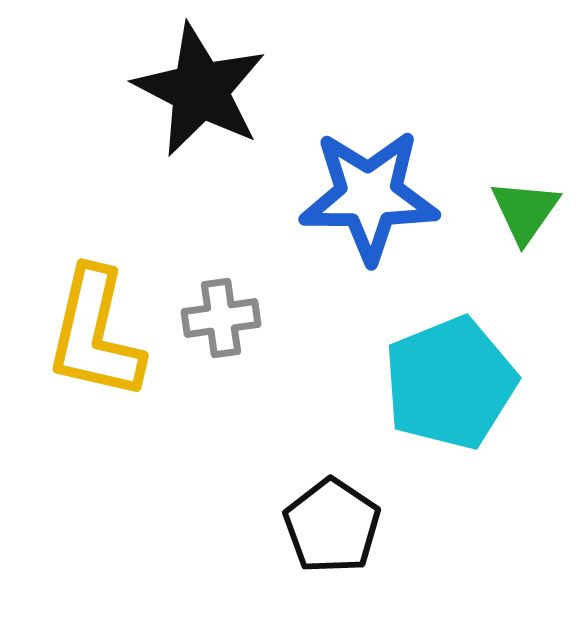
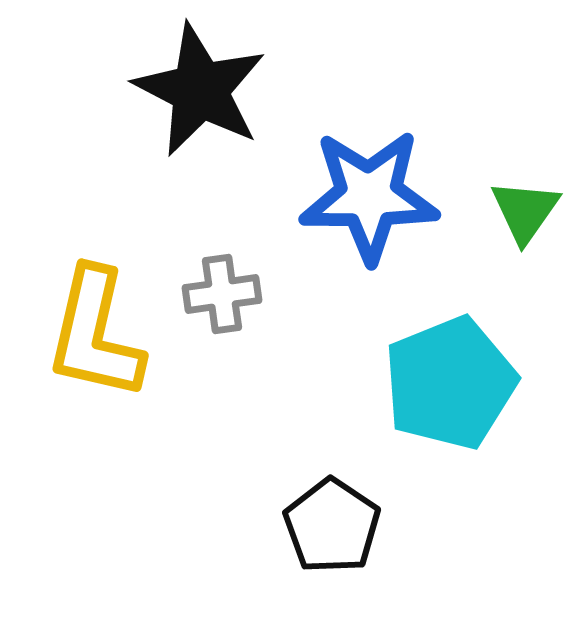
gray cross: moved 1 px right, 24 px up
